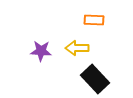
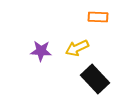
orange rectangle: moved 4 px right, 3 px up
yellow arrow: rotated 25 degrees counterclockwise
